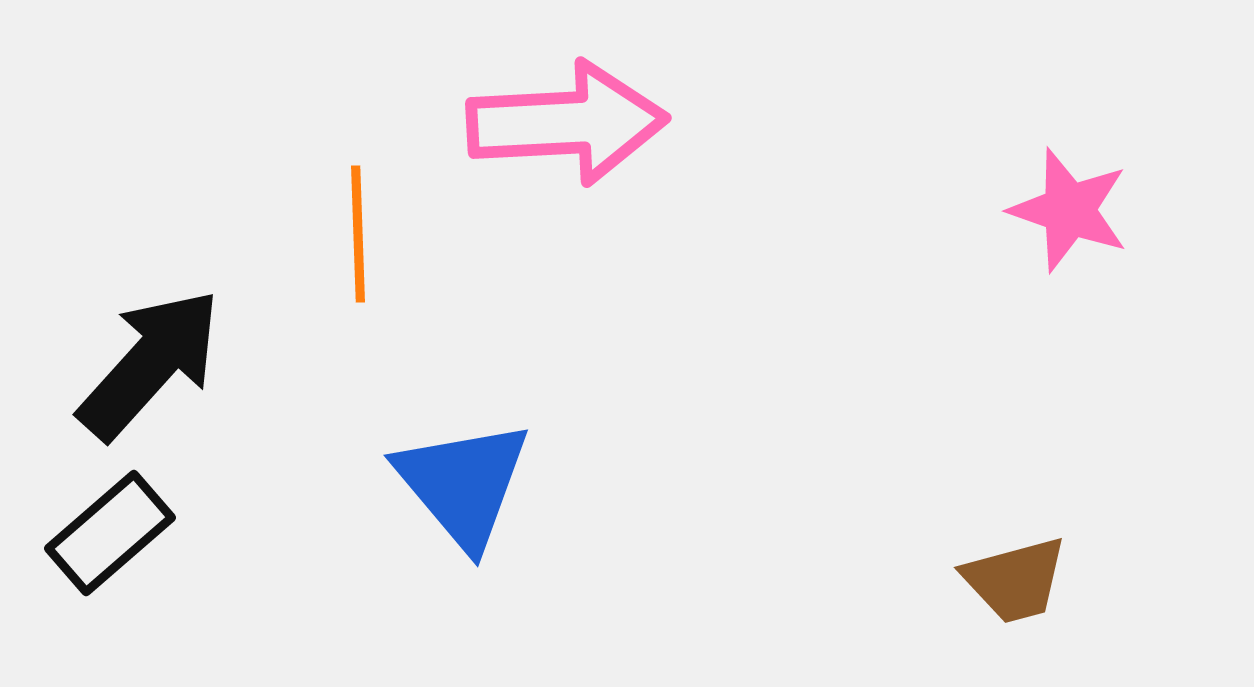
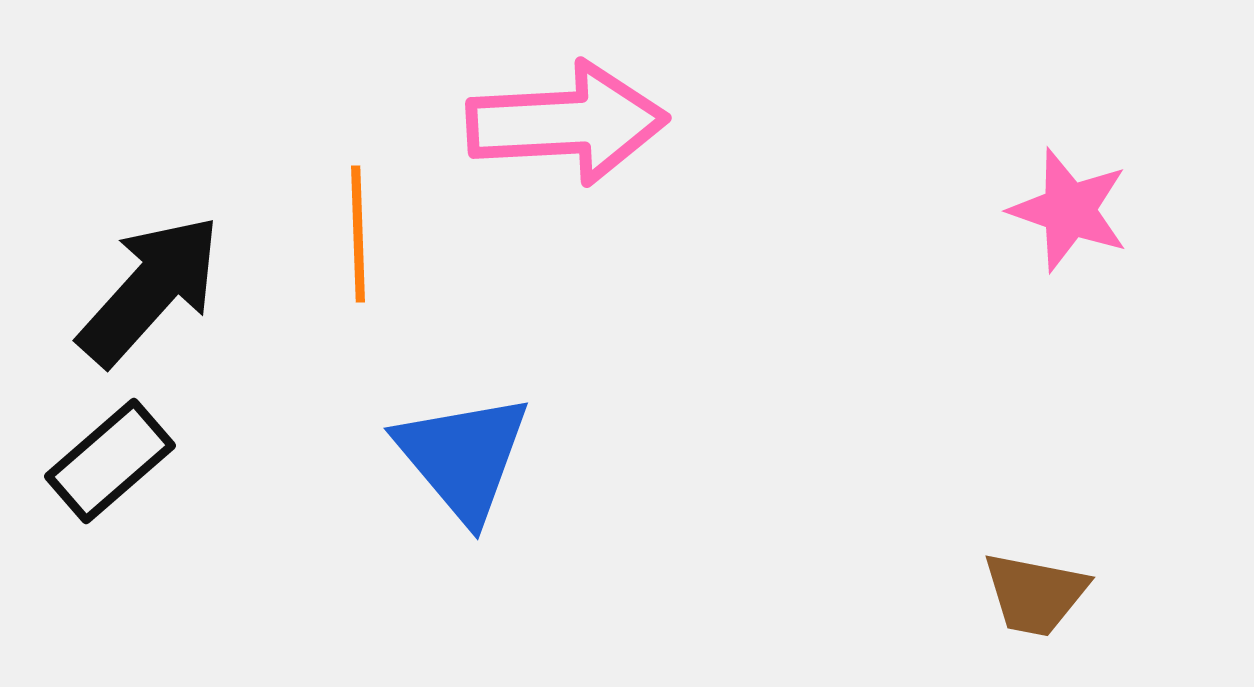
black arrow: moved 74 px up
blue triangle: moved 27 px up
black rectangle: moved 72 px up
brown trapezoid: moved 20 px right, 14 px down; rotated 26 degrees clockwise
